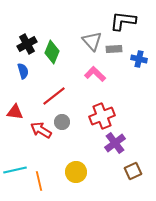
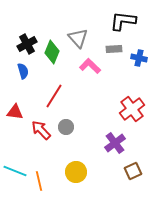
gray triangle: moved 14 px left, 3 px up
blue cross: moved 1 px up
pink L-shape: moved 5 px left, 8 px up
red line: rotated 20 degrees counterclockwise
red cross: moved 30 px right, 7 px up; rotated 15 degrees counterclockwise
gray circle: moved 4 px right, 5 px down
red arrow: rotated 15 degrees clockwise
cyan line: moved 1 px down; rotated 35 degrees clockwise
